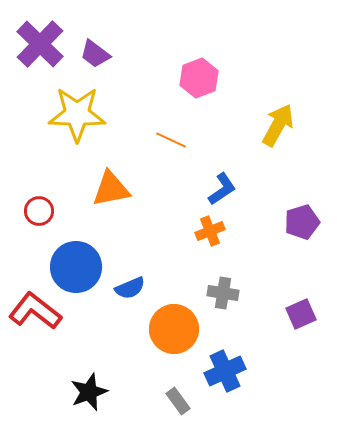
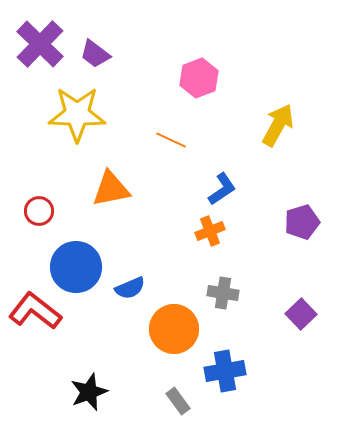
purple square: rotated 20 degrees counterclockwise
blue cross: rotated 15 degrees clockwise
